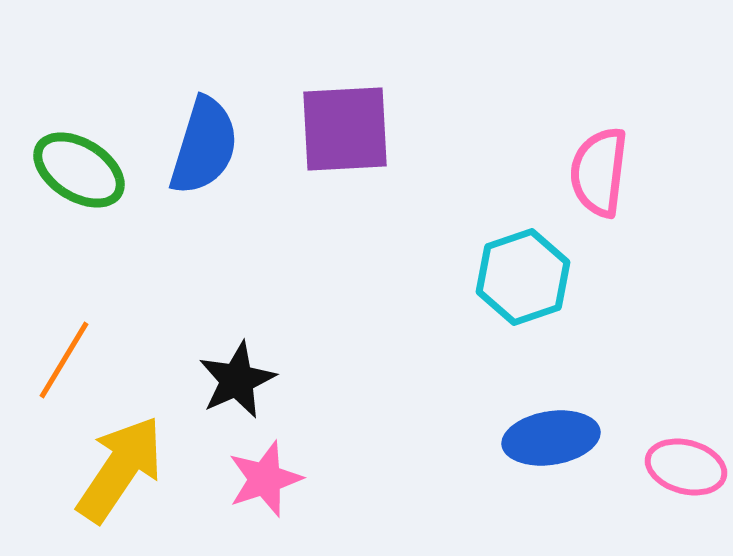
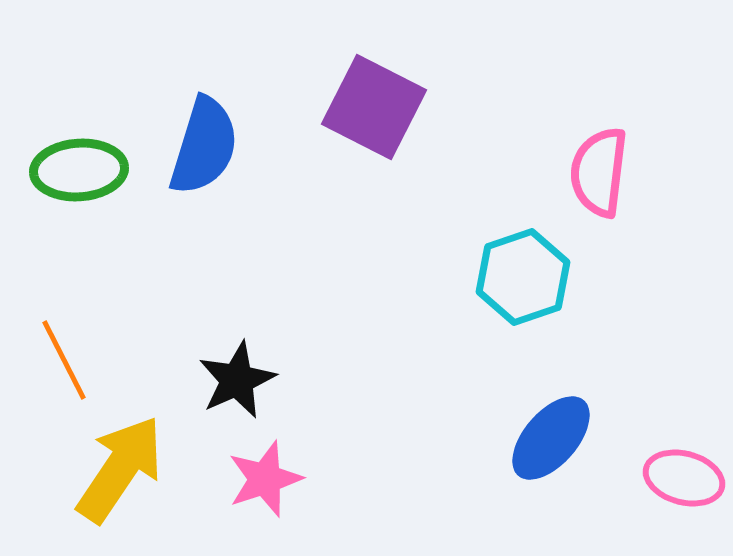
purple square: moved 29 px right, 22 px up; rotated 30 degrees clockwise
green ellipse: rotated 36 degrees counterclockwise
orange line: rotated 58 degrees counterclockwise
blue ellipse: rotated 40 degrees counterclockwise
pink ellipse: moved 2 px left, 11 px down
